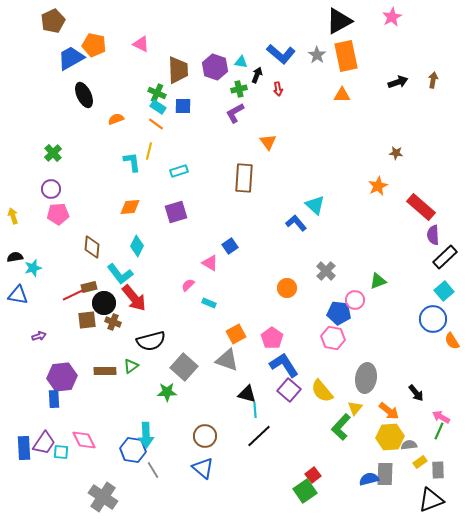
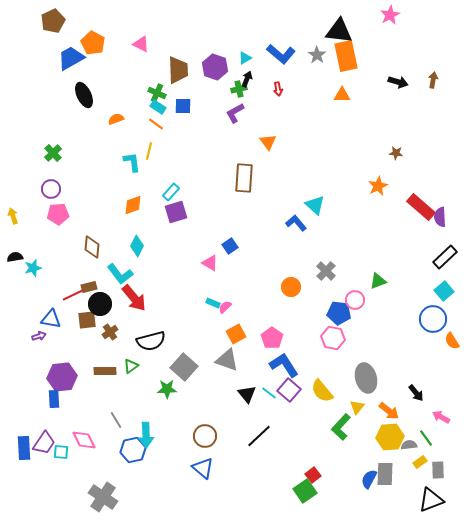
pink star at (392, 17): moved 2 px left, 2 px up
black triangle at (339, 21): moved 10 px down; rotated 36 degrees clockwise
orange pentagon at (94, 45): moved 1 px left, 2 px up; rotated 15 degrees clockwise
cyan triangle at (241, 62): moved 4 px right, 4 px up; rotated 40 degrees counterclockwise
black arrow at (257, 75): moved 10 px left, 4 px down
black arrow at (398, 82): rotated 36 degrees clockwise
cyan rectangle at (179, 171): moved 8 px left, 21 px down; rotated 30 degrees counterclockwise
orange diamond at (130, 207): moved 3 px right, 2 px up; rotated 15 degrees counterclockwise
purple semicircle at (433, 235): moved 7 px right, 18 px up
pink semicircle at (188, 285): moved 37 px right, 22 px down
orange circle at (287, 288): moved 4 px right, 1 px up
blue triangle at (18, 295): moved 33 px right, 24 px down
black circle at (104, 303): moved 4 px left, 1 px down
cyan rectangle at (209, 303): moved 4 px right
brown cross at (113, 322): moved 3 px left, 10 px down; rotated 35 degrees clockwise
gray ellipse at (366, 378): rotated 24 degrees counterclockwise
green star at (167, 392): moved 3 px up
black triangle at (247, 394): rotated 36 degrees clockwise
yellow triangle at (355, 408): moved 2 px right, 1 px up
cyan line at (255, 410): moved 14 px right, 17 px up; rotated 49 degrees counterclockwise
green line at (439, 431): moved 13 px left, 7 px down; rotated 60 degrees counterclockwise
blue hexagon at (133, 450): rotated 20 degrees counterclockwise
gray line at (153, 470): moved 37 px left, 50 px up
blue semicircle at (369, 479): rotated 48 degrees counterclockwise
